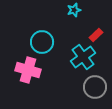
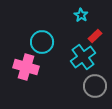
cyan star: moved 7 px right, 5 px down; rotated 24 degrees counterclockwise
red rectangle: moved 1 px left, 1 px down
pink cross: moved 2 px left, 3 px up
gray circle: moved 1 px up
